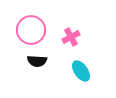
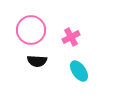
cyan ellipse: moved 2 px left
